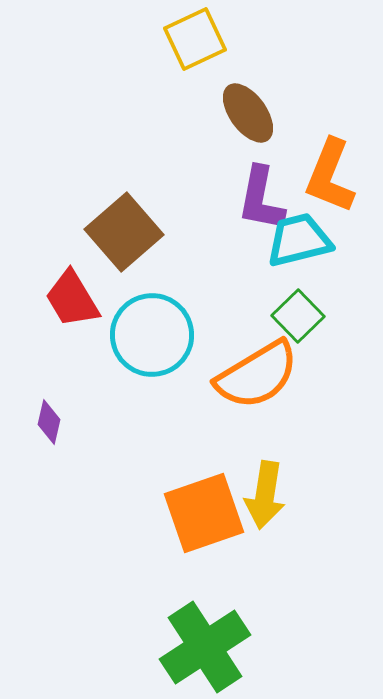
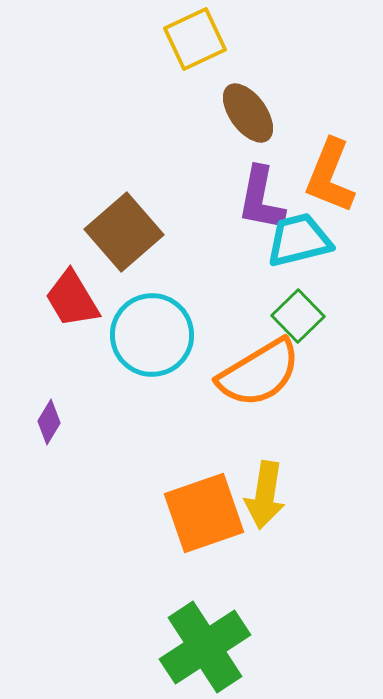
orange semicircle: moved 2 px right, 2 px up
purple diamond: rotated 18 degrees clockwise
